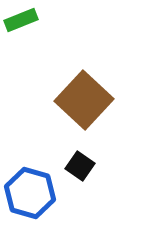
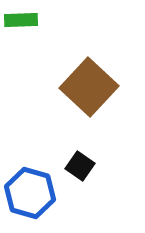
green rectangle: rotated 20 degrees clockwise
brown square: moved 5 px right, 13 px up
